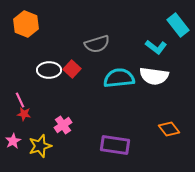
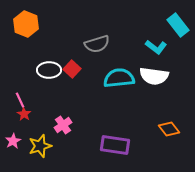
red star: rotated 24 degrees clockwise
